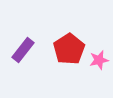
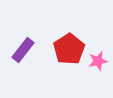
pink star: moved 1 px left, 1 px down
